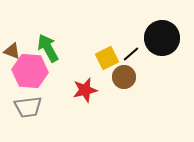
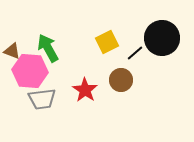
black line: moved 4 px right, 1 px up
yellow square: moved 16 px up
brown circle: moved 3 px left, 3 px down
red star: rotated 25 degrees counterclockwise
gray trapezoid: moved 14 px right, 8 px up
